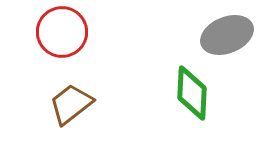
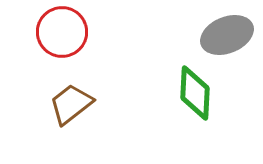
green diamond: moved 3 px right
